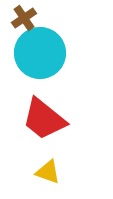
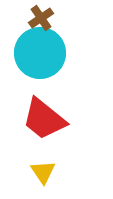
brown cross: moved 17 px right
yellow triangle: moved 5 px left; rotated 36 degrees clockwise
